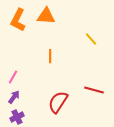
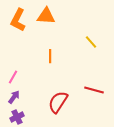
yellow line: moved 3 px down
